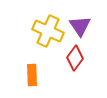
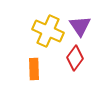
orange rectangle: moved 2 px right, 6 px up
